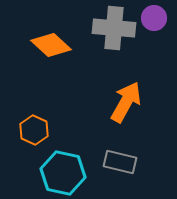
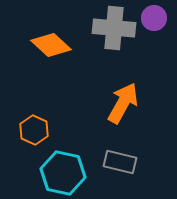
orange arrow: moved 3 px left, 1 px down
